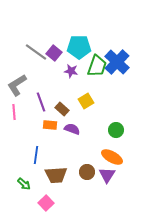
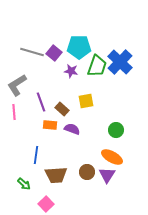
gray line: moved 4 px left; rotated 20 degrees counterclockwise
blue cross: moved 3 px right
yellow square: rotated 21 degrees clockwise
pink square: moved 1 px down
